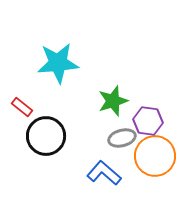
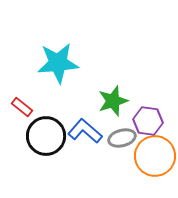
blue L-shape: moved 19 px left, 42 px up
